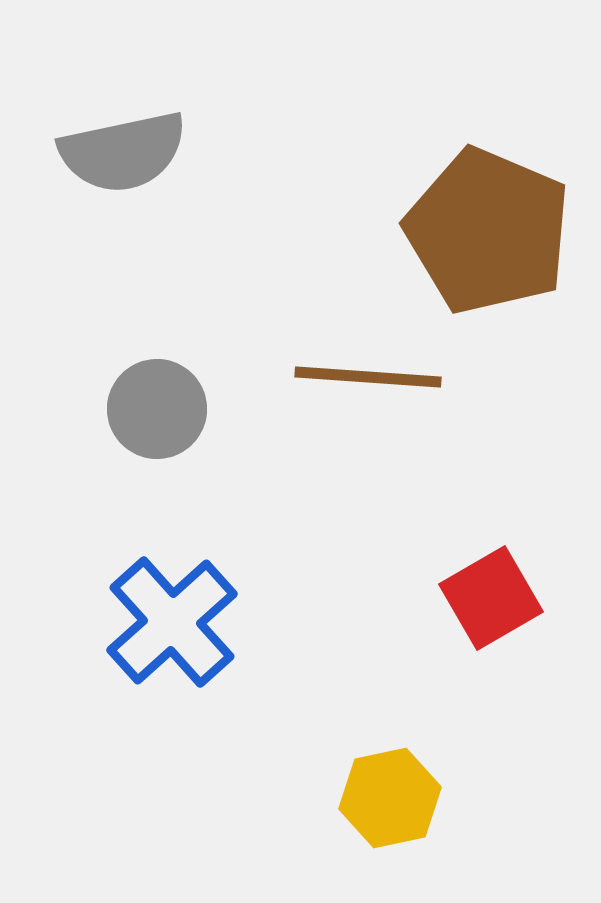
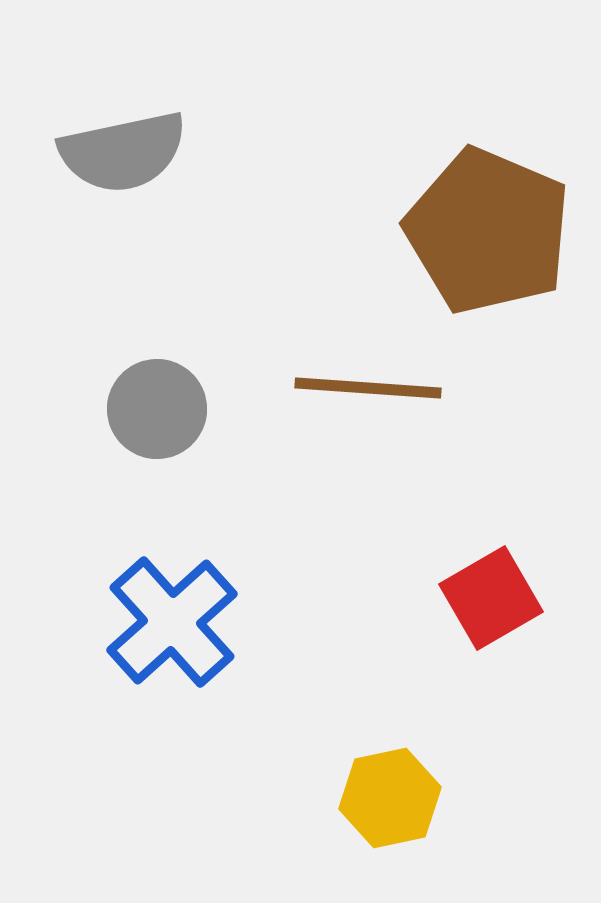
brown line: moved 11 px down
